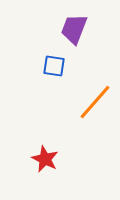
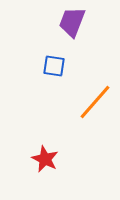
purple trapezoid: moved 2 px left, 7 px up
